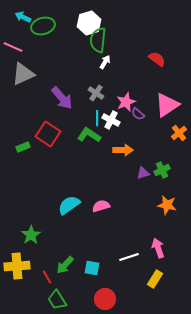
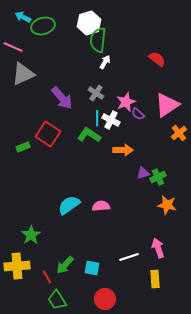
green cross: moved 4 px left, 7 px down
pink semicircle: rotated 12 degrees clockwise
yellow rectangle: rotated 36 degrees counterclockwise
